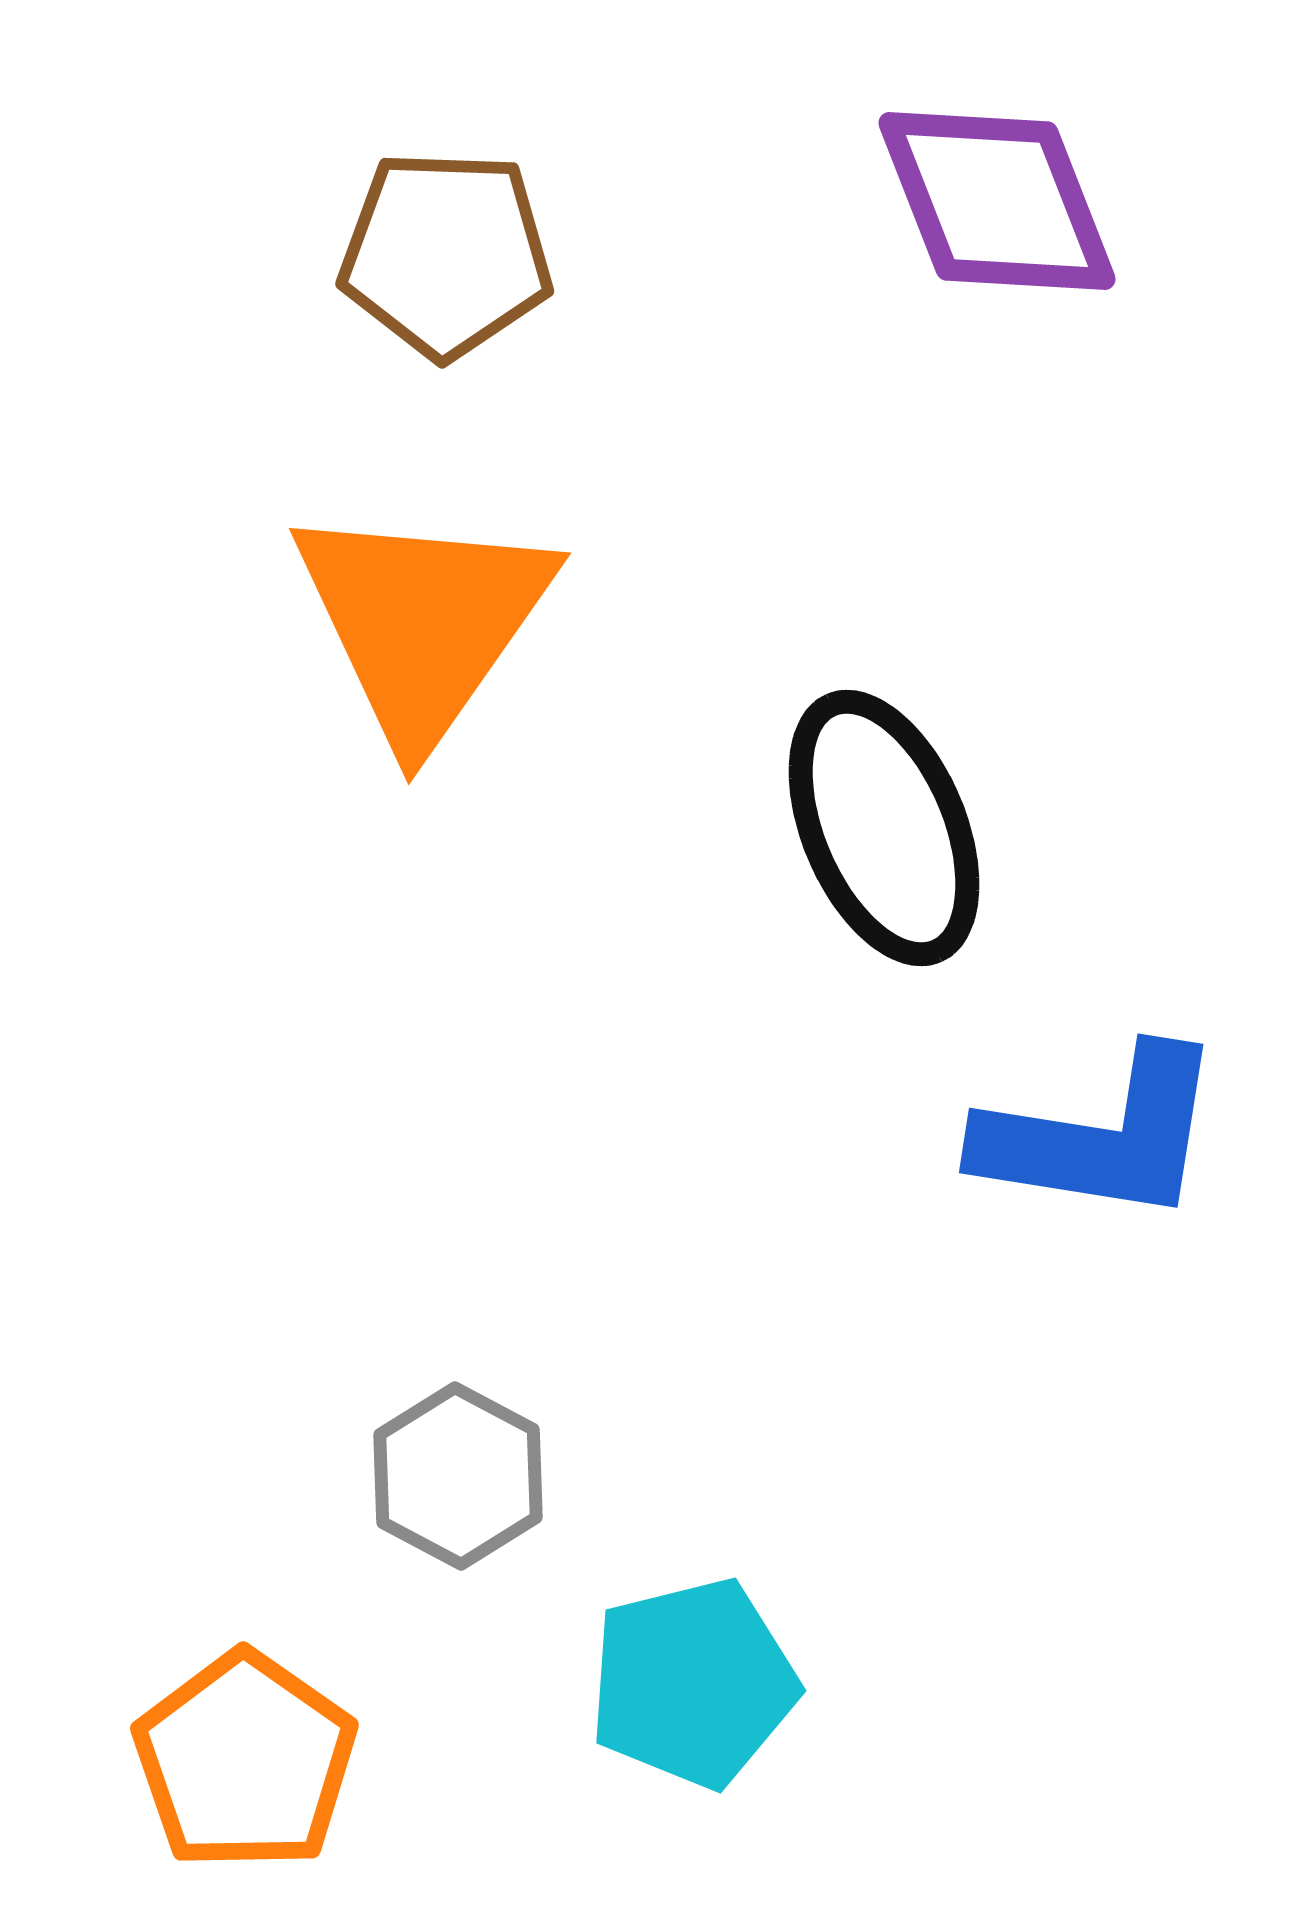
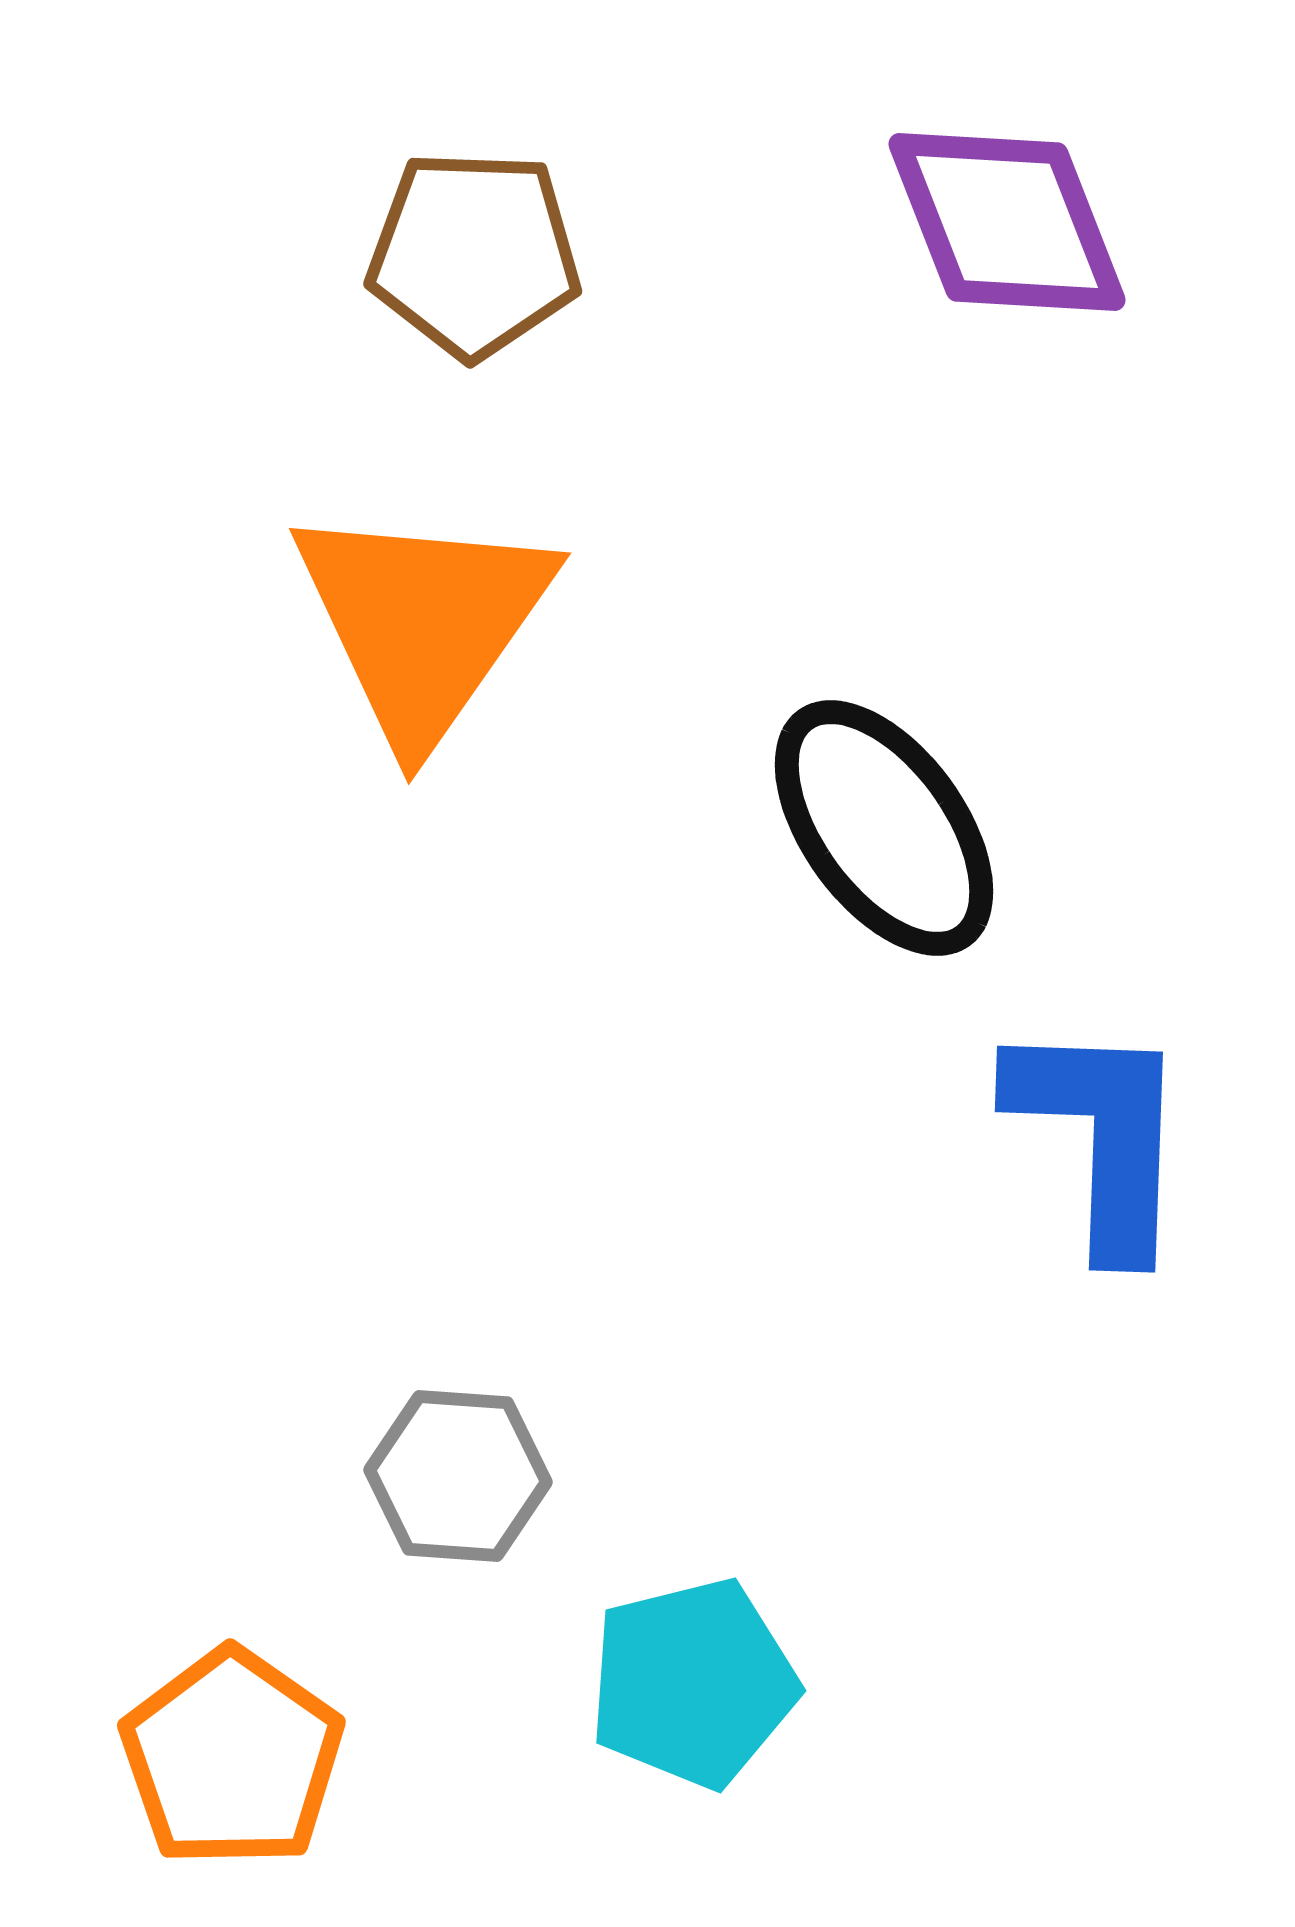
purple diamond: moved 10 px right, 21 px down
brown pentagon: moved 28 px right
black ellipse: rotated 13 degrees counterclockwise
blue L-shape: rotated 97 degrees counterclockwise
gray hexagon: rotated 24 degrees counterclockwise
orange pentagon: moved 13 px left, 3 px up
